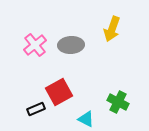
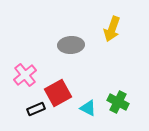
pink cross: moved 10 px left, 30 px down
red square: moved 1 px left, 1 px down
cyan triangle: moved 2 px right, 11 px up
